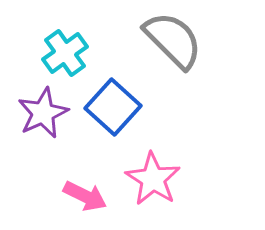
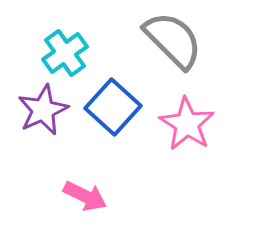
purple star: moved 3 px up
pink star: moved 34 px right, 55 px up
